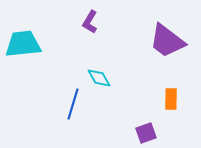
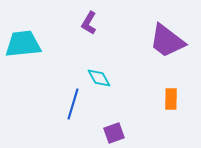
purple L-shape: moved 1 px left, 1 px down
purple square: moved 32 px left
